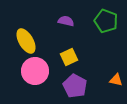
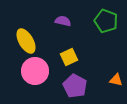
purple semicircle: moved 3 px left
